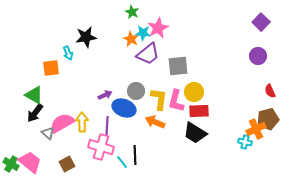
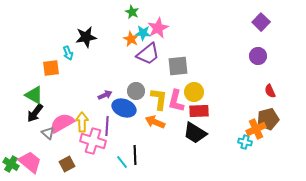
pink cross: moved 8 px left, 6 px up
